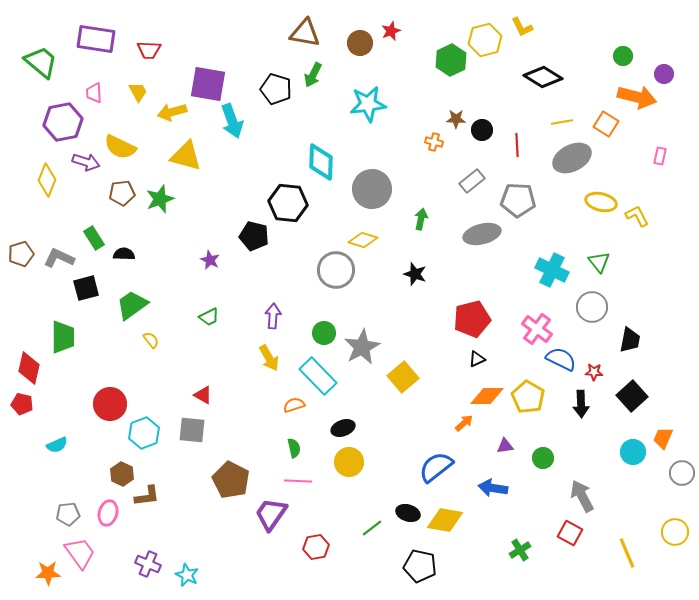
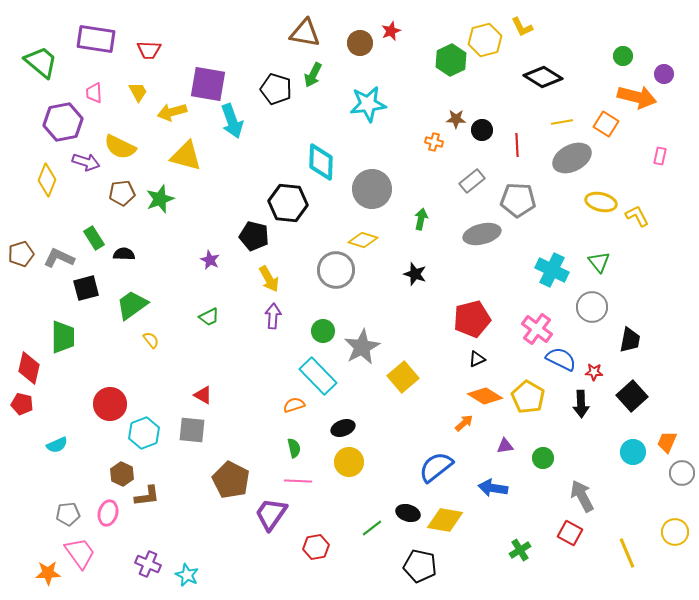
green circle at (324, 333): moved 1 px left, 2 px up
yellow arrow at (269, 358): moved 79 px up
orange diamond at (487, 396): moved 2 px left; rotated 32 degrees clockwise
orange trapezoid at (663, 438): moved 4 px right, 4 px down
